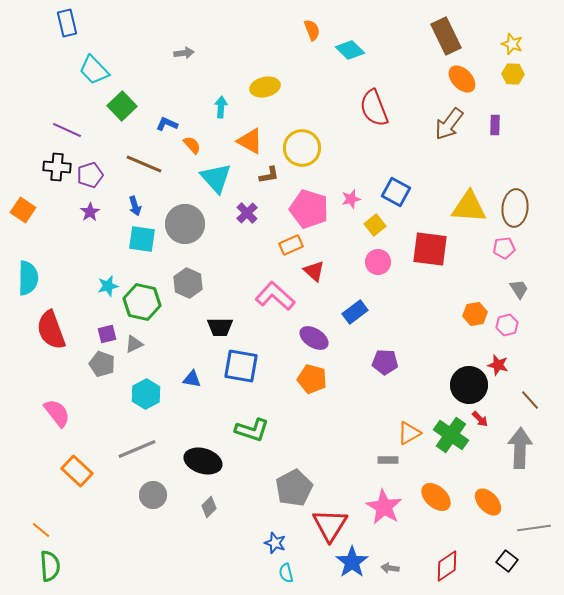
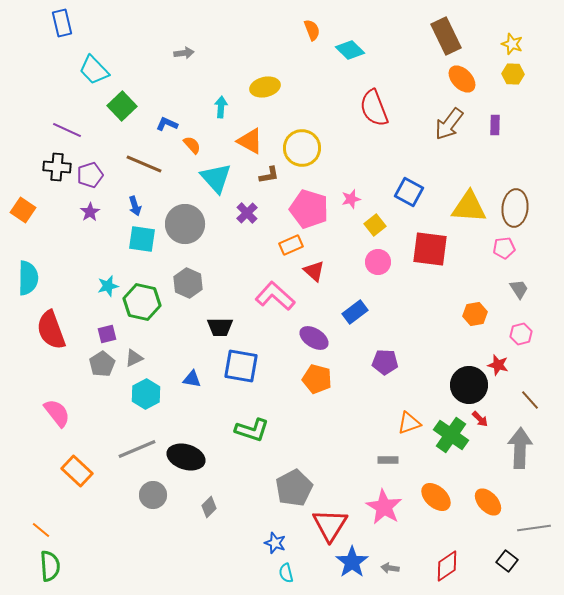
blue rectangle at (67, 23): moved 5 px left
blue square at (396, 192): moved 13 px right
pink hexagon at (507, 325): moved 14 px right, 9 px down
gray triangle at (134, 344): moved 14 px down
gray pentagon at (102, 364): rotated 20 degrees clockwise
orange pentagon at (312, 379): moved 5 px right
orange triangle at (409, 433): moved 10 px up; rotated 10 degrees clockwise
black ellipse at (203, 461): moved 17 px left, 4 px up
